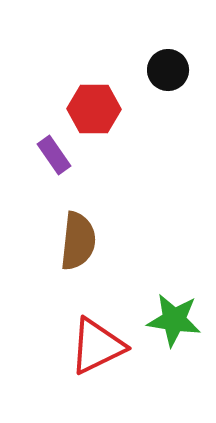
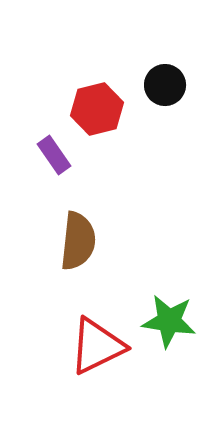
black circle: moved 3 px left, 15 px down
red hexagon: moved 3 px right; rotated 15 degrees counterclockwise
green star: moved 5 px left, 1 px down
